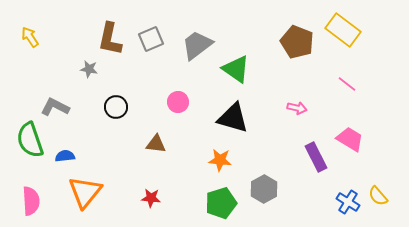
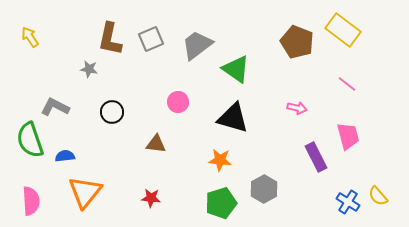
black circle: moved 4 px left, 5 px down
pink trapezoid: moved 2 px left, 3 px up; rotated 44 degrees clockwise
